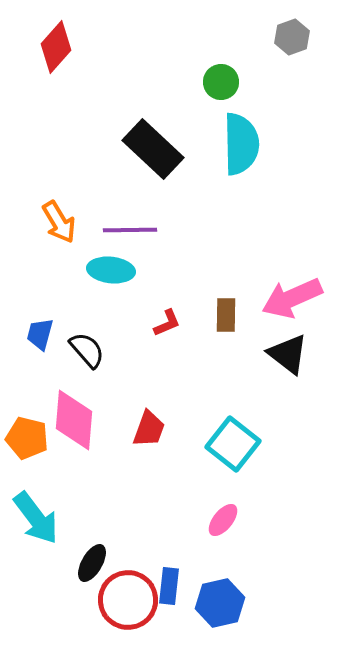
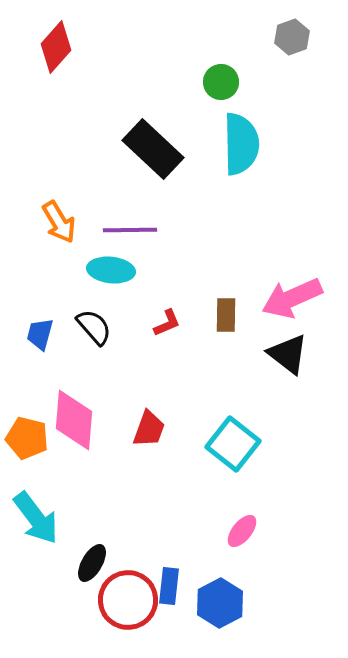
black semicircle: moved 7 px right, 23 px up
pink ellipse: moved 19 px right, 11 px down
blue hexagon: rotated 15 degrees counterclockwise
